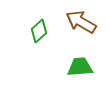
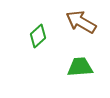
green diamond: moved 1 px left, 5 px down
